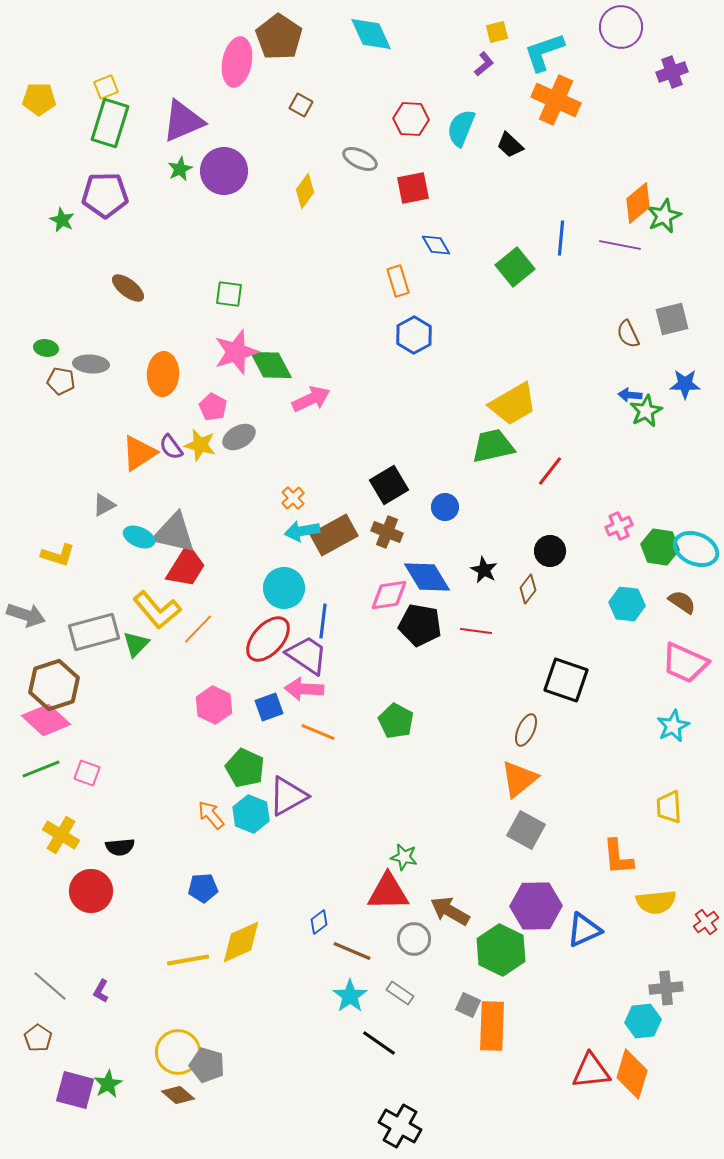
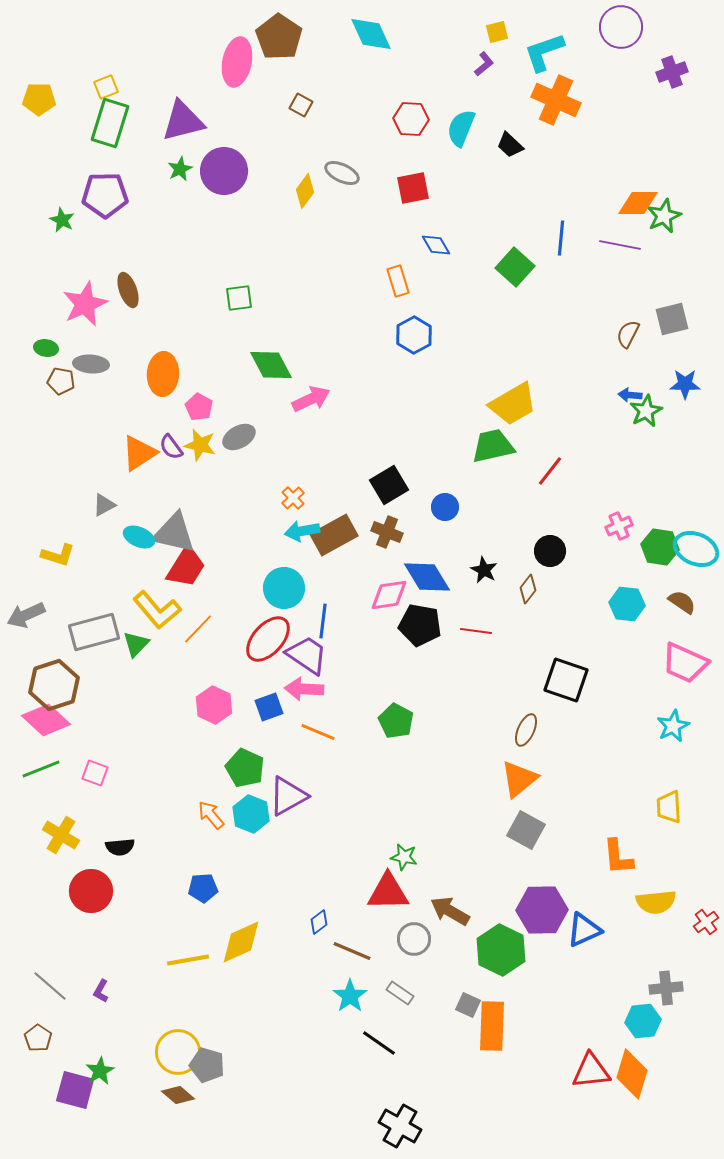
purple triangle at (183, 121): rotated 9 degrees clockwise
gray ellipse at (360, 159): moved 18 px left, 14 px down
orange diamond at (638, 203): rotated 39 degrees clockwise
green square at (515, 267): rotated 9 degrees counterclockwise
brown ellipse at (128, 288): moved 2 px down; rotated 32 degrees clockwise
green square at (229, 294): moved 10 px right, 4 px down; rotated 16 degrees counterclockwise
brown semicircle at (628, 334): rotated 52 degrees clockwise
pink star at (236, 352): moved 151 px left, 48 px up; rotated 6 degrees counterclockwise
pink pentagon at (213, 407): moved 14 px left
gray arrow at (26, 615): rotated 138 degrees clockwise
pink square at (87, 773): moved 8 px right
purple hexagon at (536, 906): moved 6 px right, 4 px down
green star at (108, 1084): moved 8 px left, 13 px up
